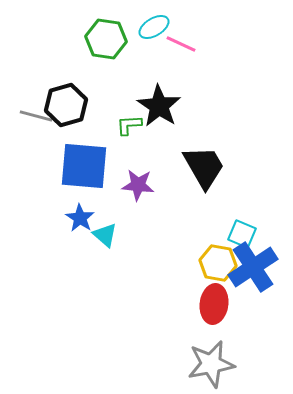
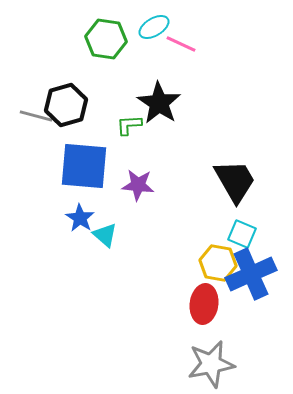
black star: moved 3 px up
black trapezoid: moved 31 px right, 14 px down
blue cross: moved 2 px left, 7 px down; rotated 9 degrees clockwise
red ellipse: moved 10 px left
